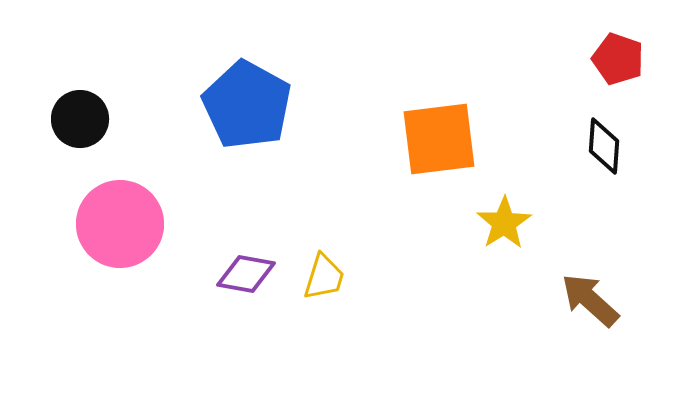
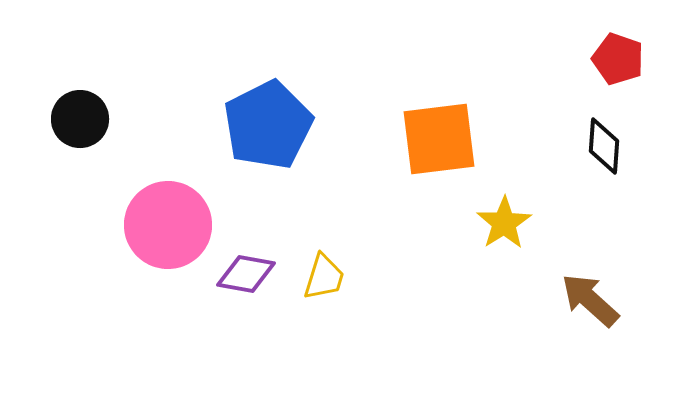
blue pentagon: moved 21 px right, 20 px down; rotated 16 degrees clockwise
pink circle: moved 48 px right, 1 px down
